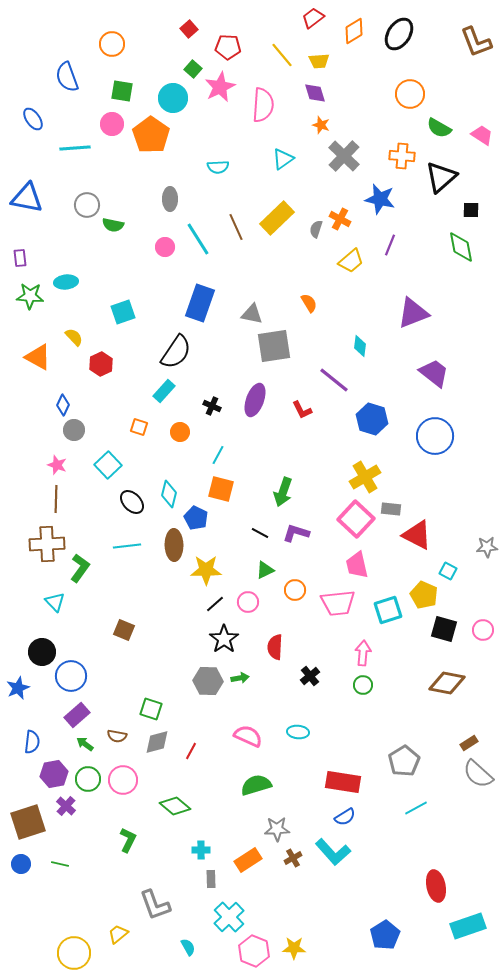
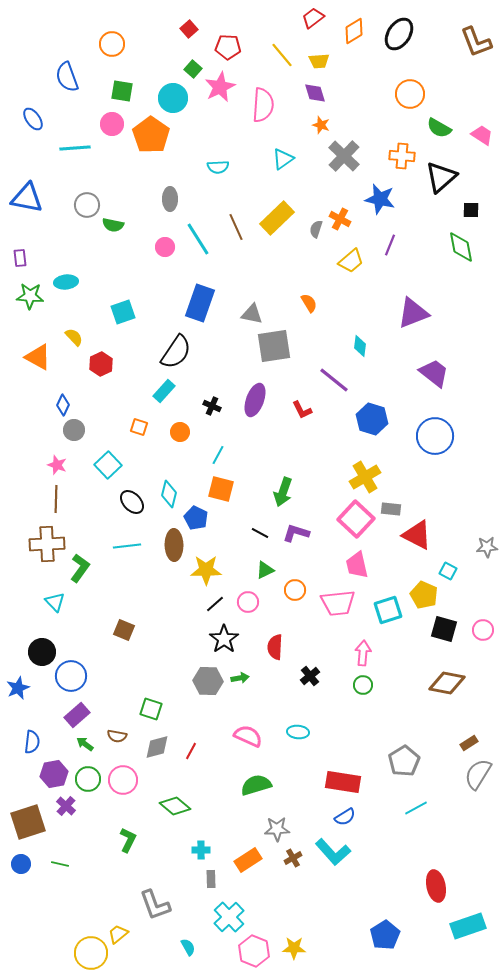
gray diamond at (157, 742): moved 5 px down
gray semicircle at (478, 774): rotated 80 degrees clockwise
yellow circle at (74, 953): moved 17 px right
